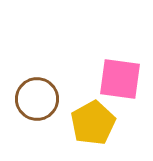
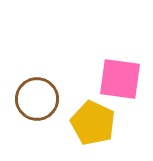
yellow pentagon: rotated 18 degrees counterclockwise
